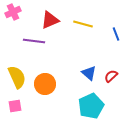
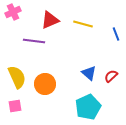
cyan pentagon: moved 3 px left, 1 px down
